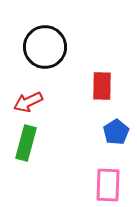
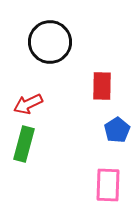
black circle: moved 5 px right, 5 px up
red arrow: moved 2 px down
blue pentagon: moved 1 px right, 2 px up
green rectangle: moved 2 px left, 1 px down
